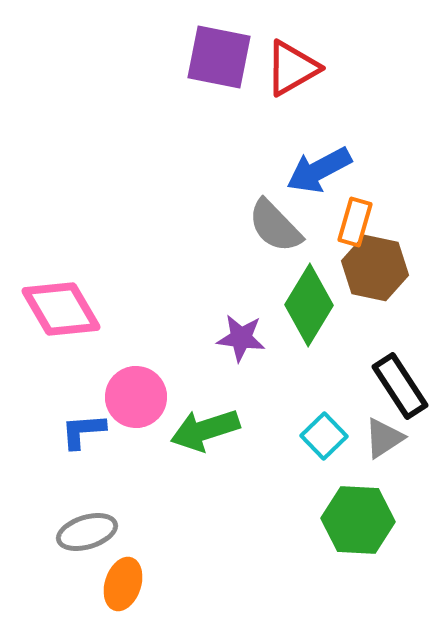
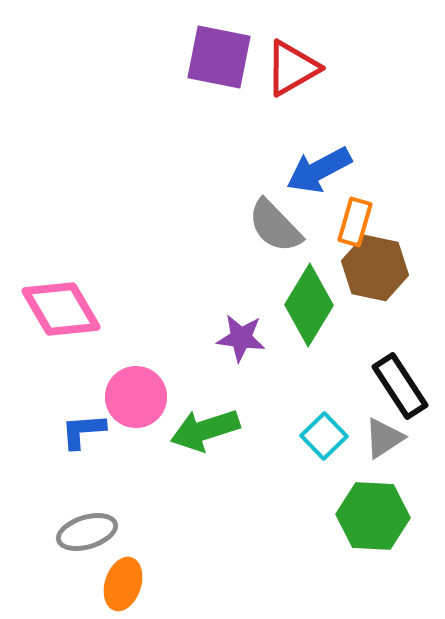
green hexagon: moved 15 px right, 4 px up
